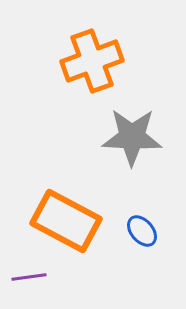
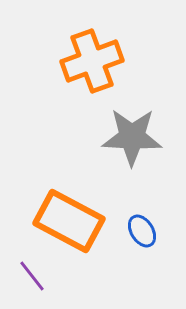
orange rectangle: moved 3 px right
blue ellipse: rotated 8 degrees clockwise
purple line: moved 3 px right, 1 px up; rotated 60 degrees clockwise
